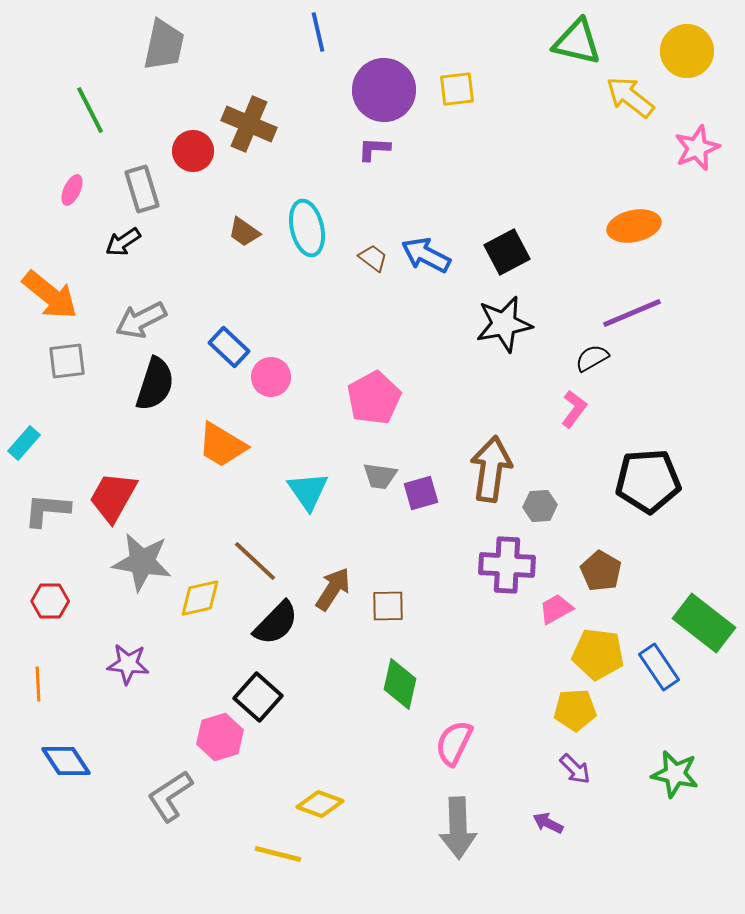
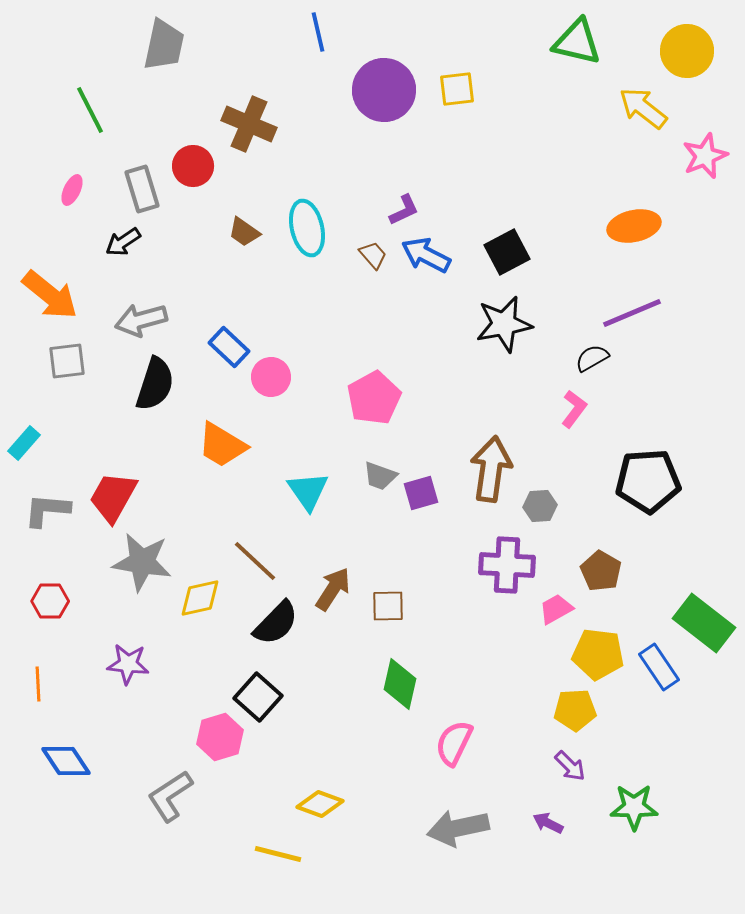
yellow arrow at (630, 97): moved 13 px right, 11 px down
pink star at (697, 148): moved 8 px right, 8 px down
purple L-shape at (374, 149): moved 30 px right, 61 px down; rotated 152 degrees clockwise
red circle at (193, 151): moved 15 px down
brown trapezoid at (373, 258): moved 3 px up; rotated 12 degrees clockwise
gray arrow at (141, 320): rotated 12 degrees clockwise
gray trapezoid at (380, 476): rotated 12 degrees clockwise
purple arrow at (575, 769): moved 5 px left, 3 px up
green star at (675, 774): moved 41 px left, 33 px down; rotated 12 degrees counterclockwise
gray arrow at (458, 828): rotated 80 degrees clockwise
